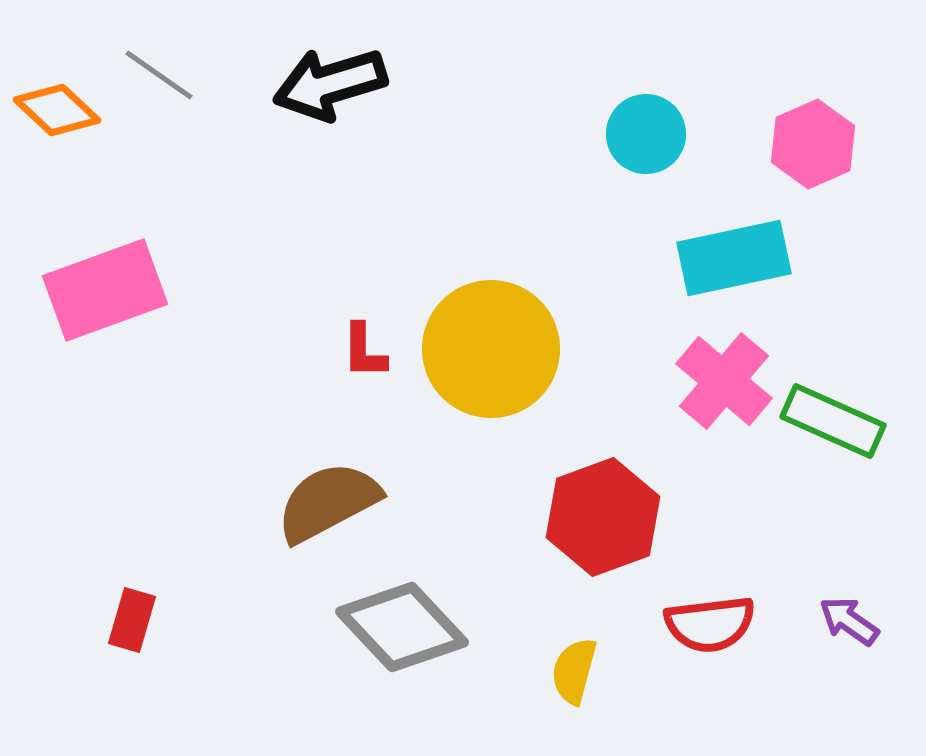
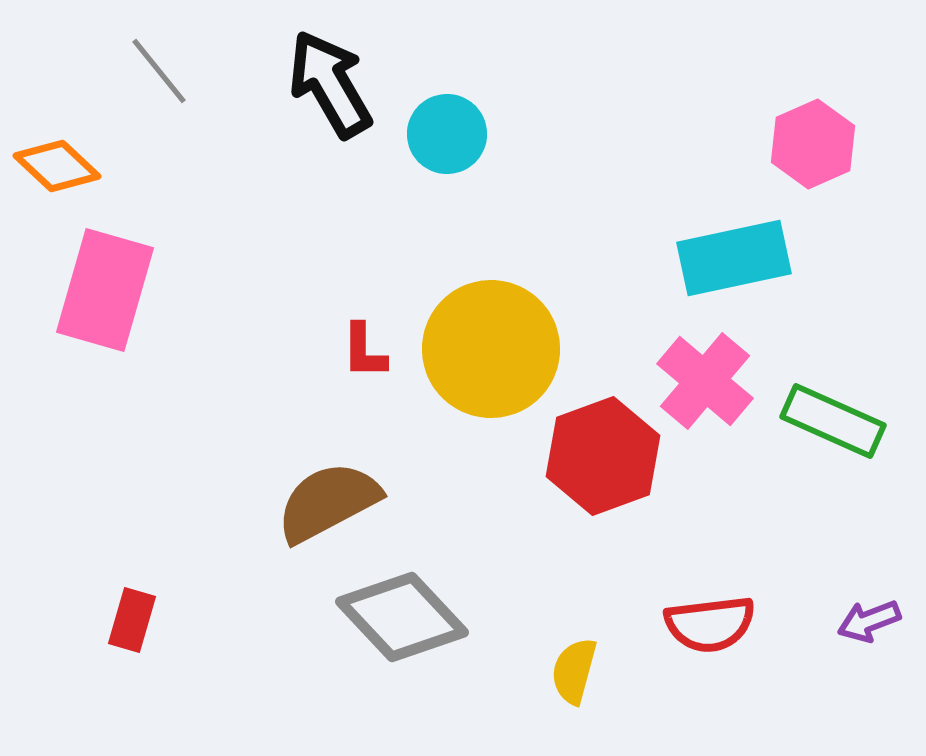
gray line: moved 4 px up; rotated 16 degrees clockwise
black arrow: rotated 77 degrees clockwise
orange diamond: moved 56 px down
cyan circle: moved 199 px left
pink rectangle: rotated 54 degrees counterclockwise
pink cross: moved 19 px left
red hexagon: moved 61 px up
purple arrow: moved 20 px right; rotated 56 degrees counterclockwise
gray diamond: moved 10 px up
